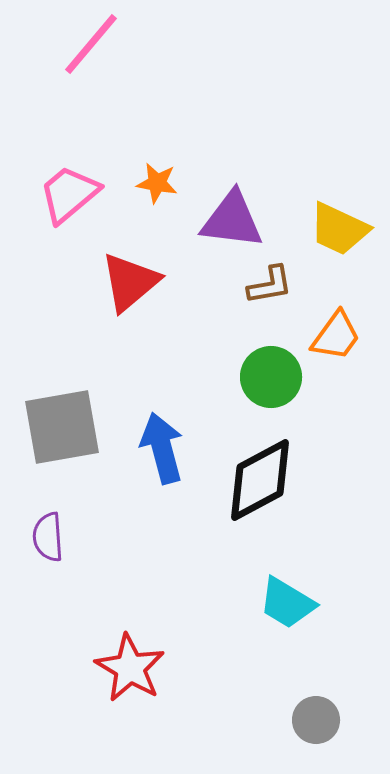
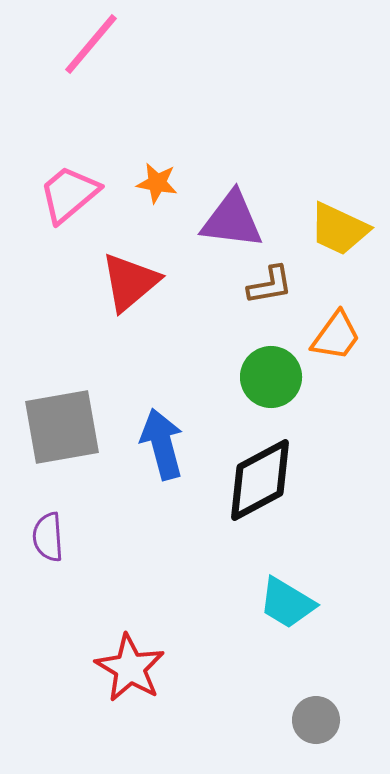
blue arrow: moved 4 px up
